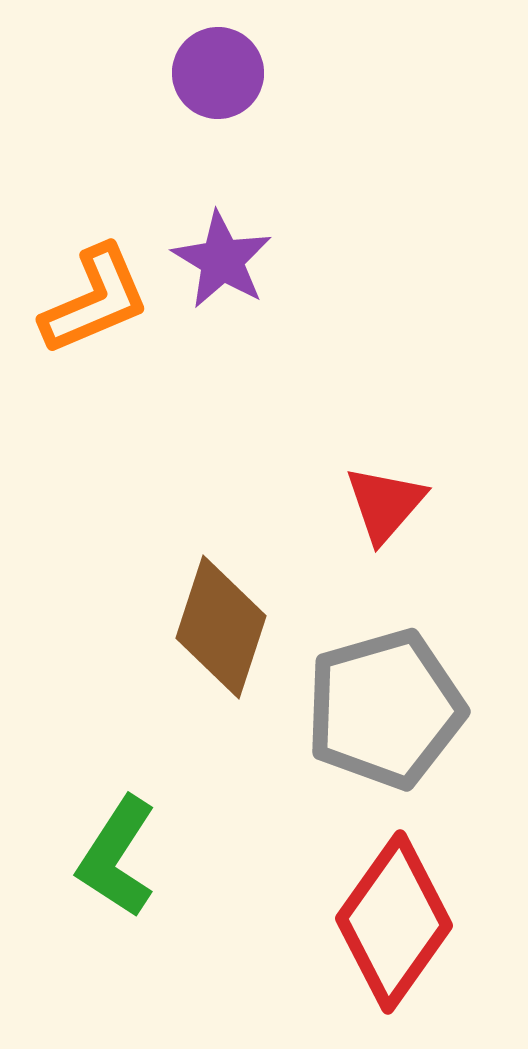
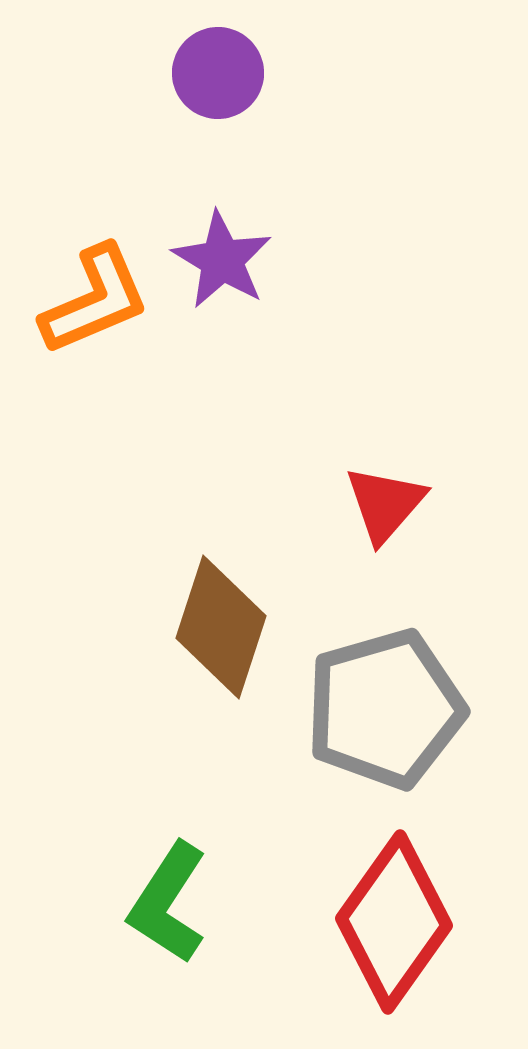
green L-shape: moved 51 px right, 46 px down
